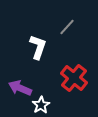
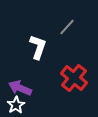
white star: moved 25 px left
